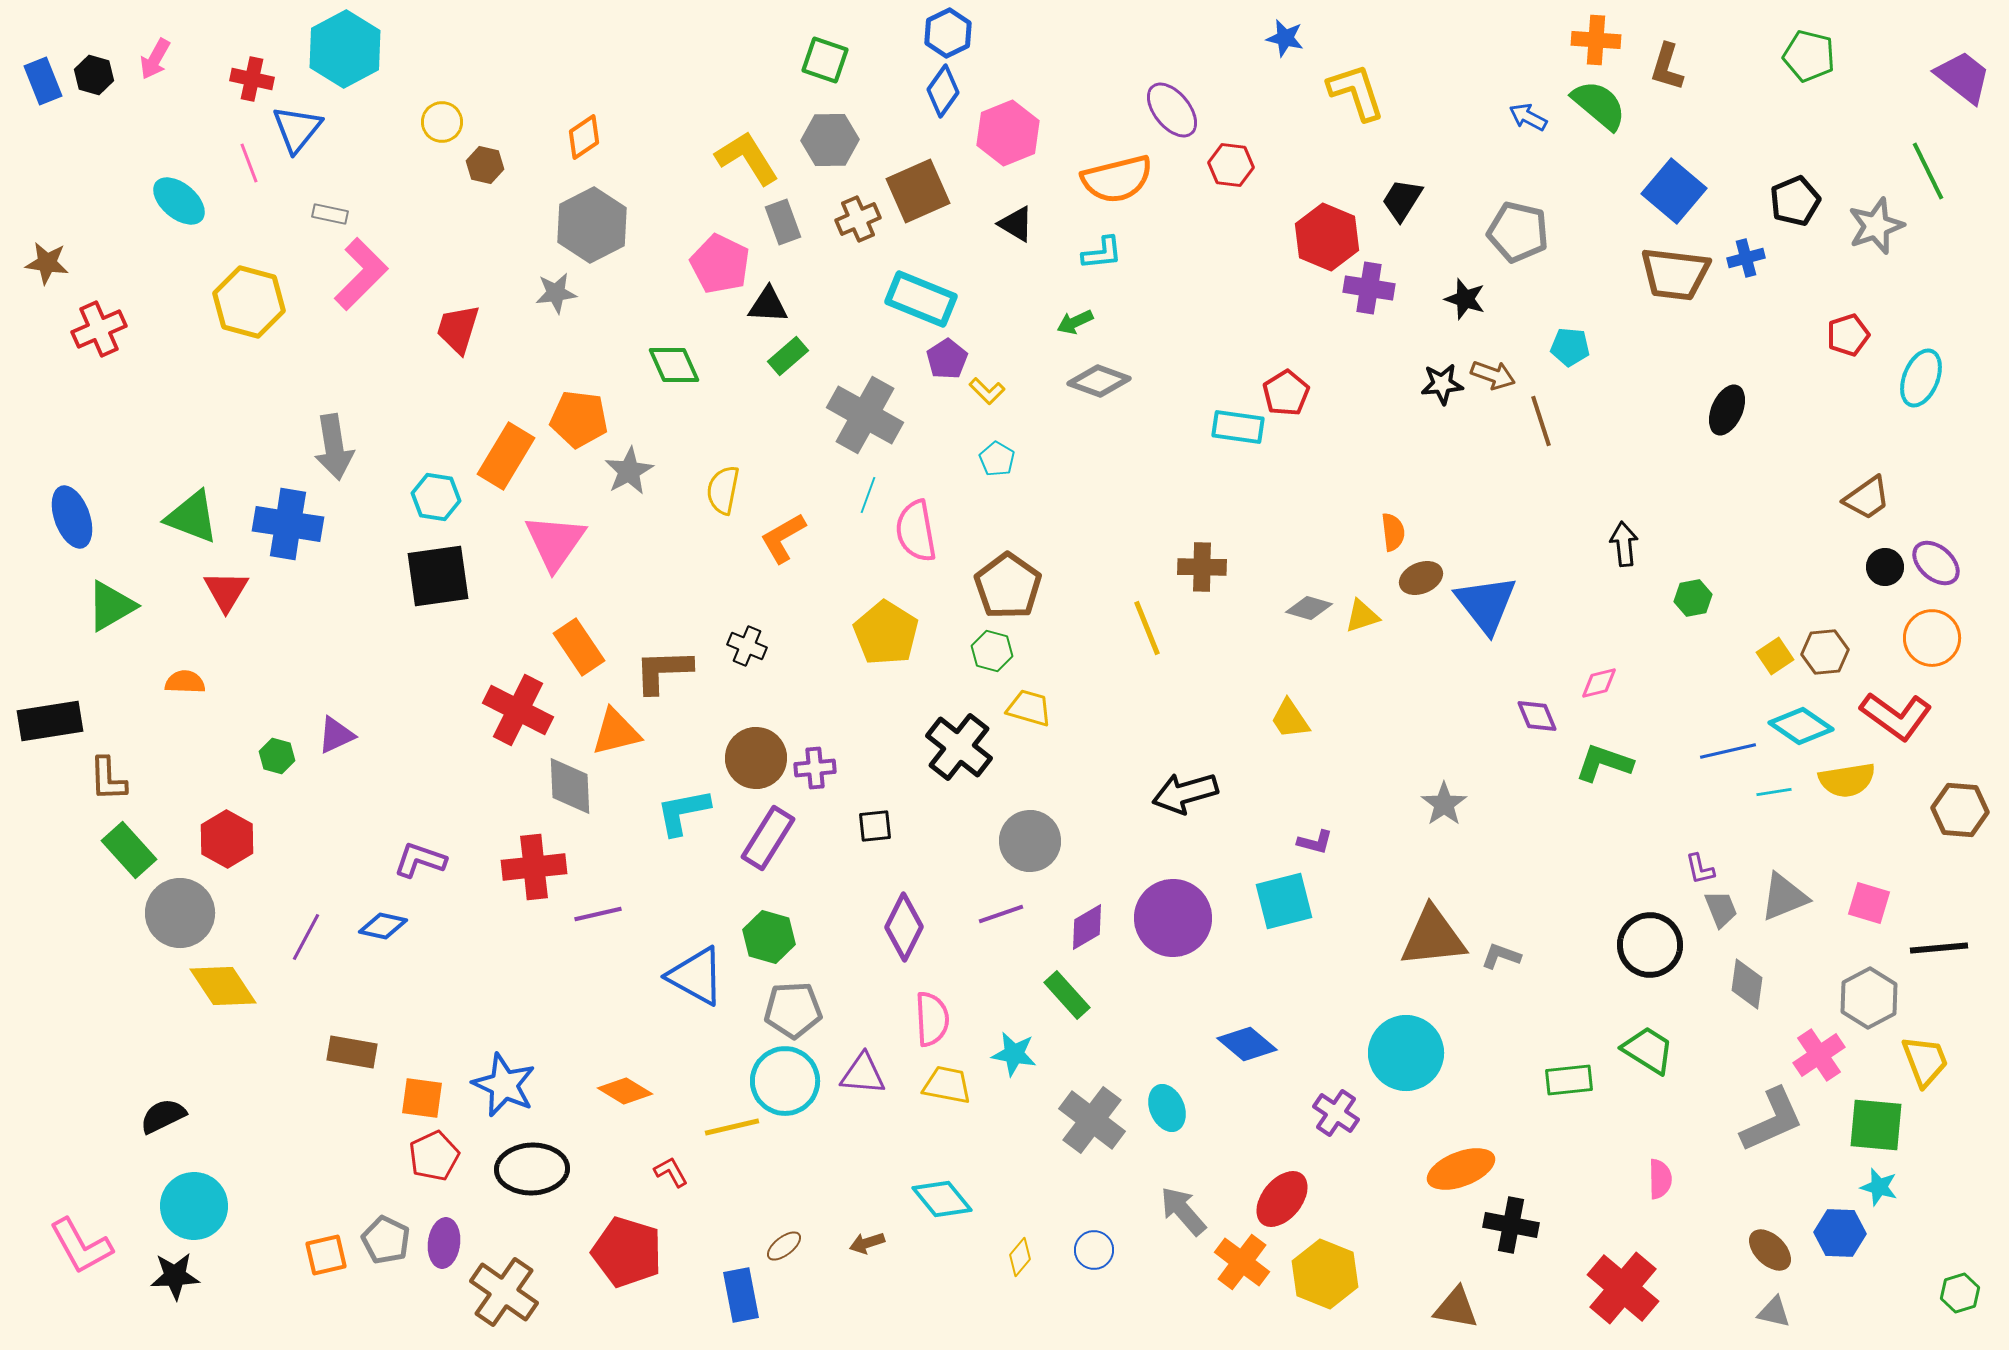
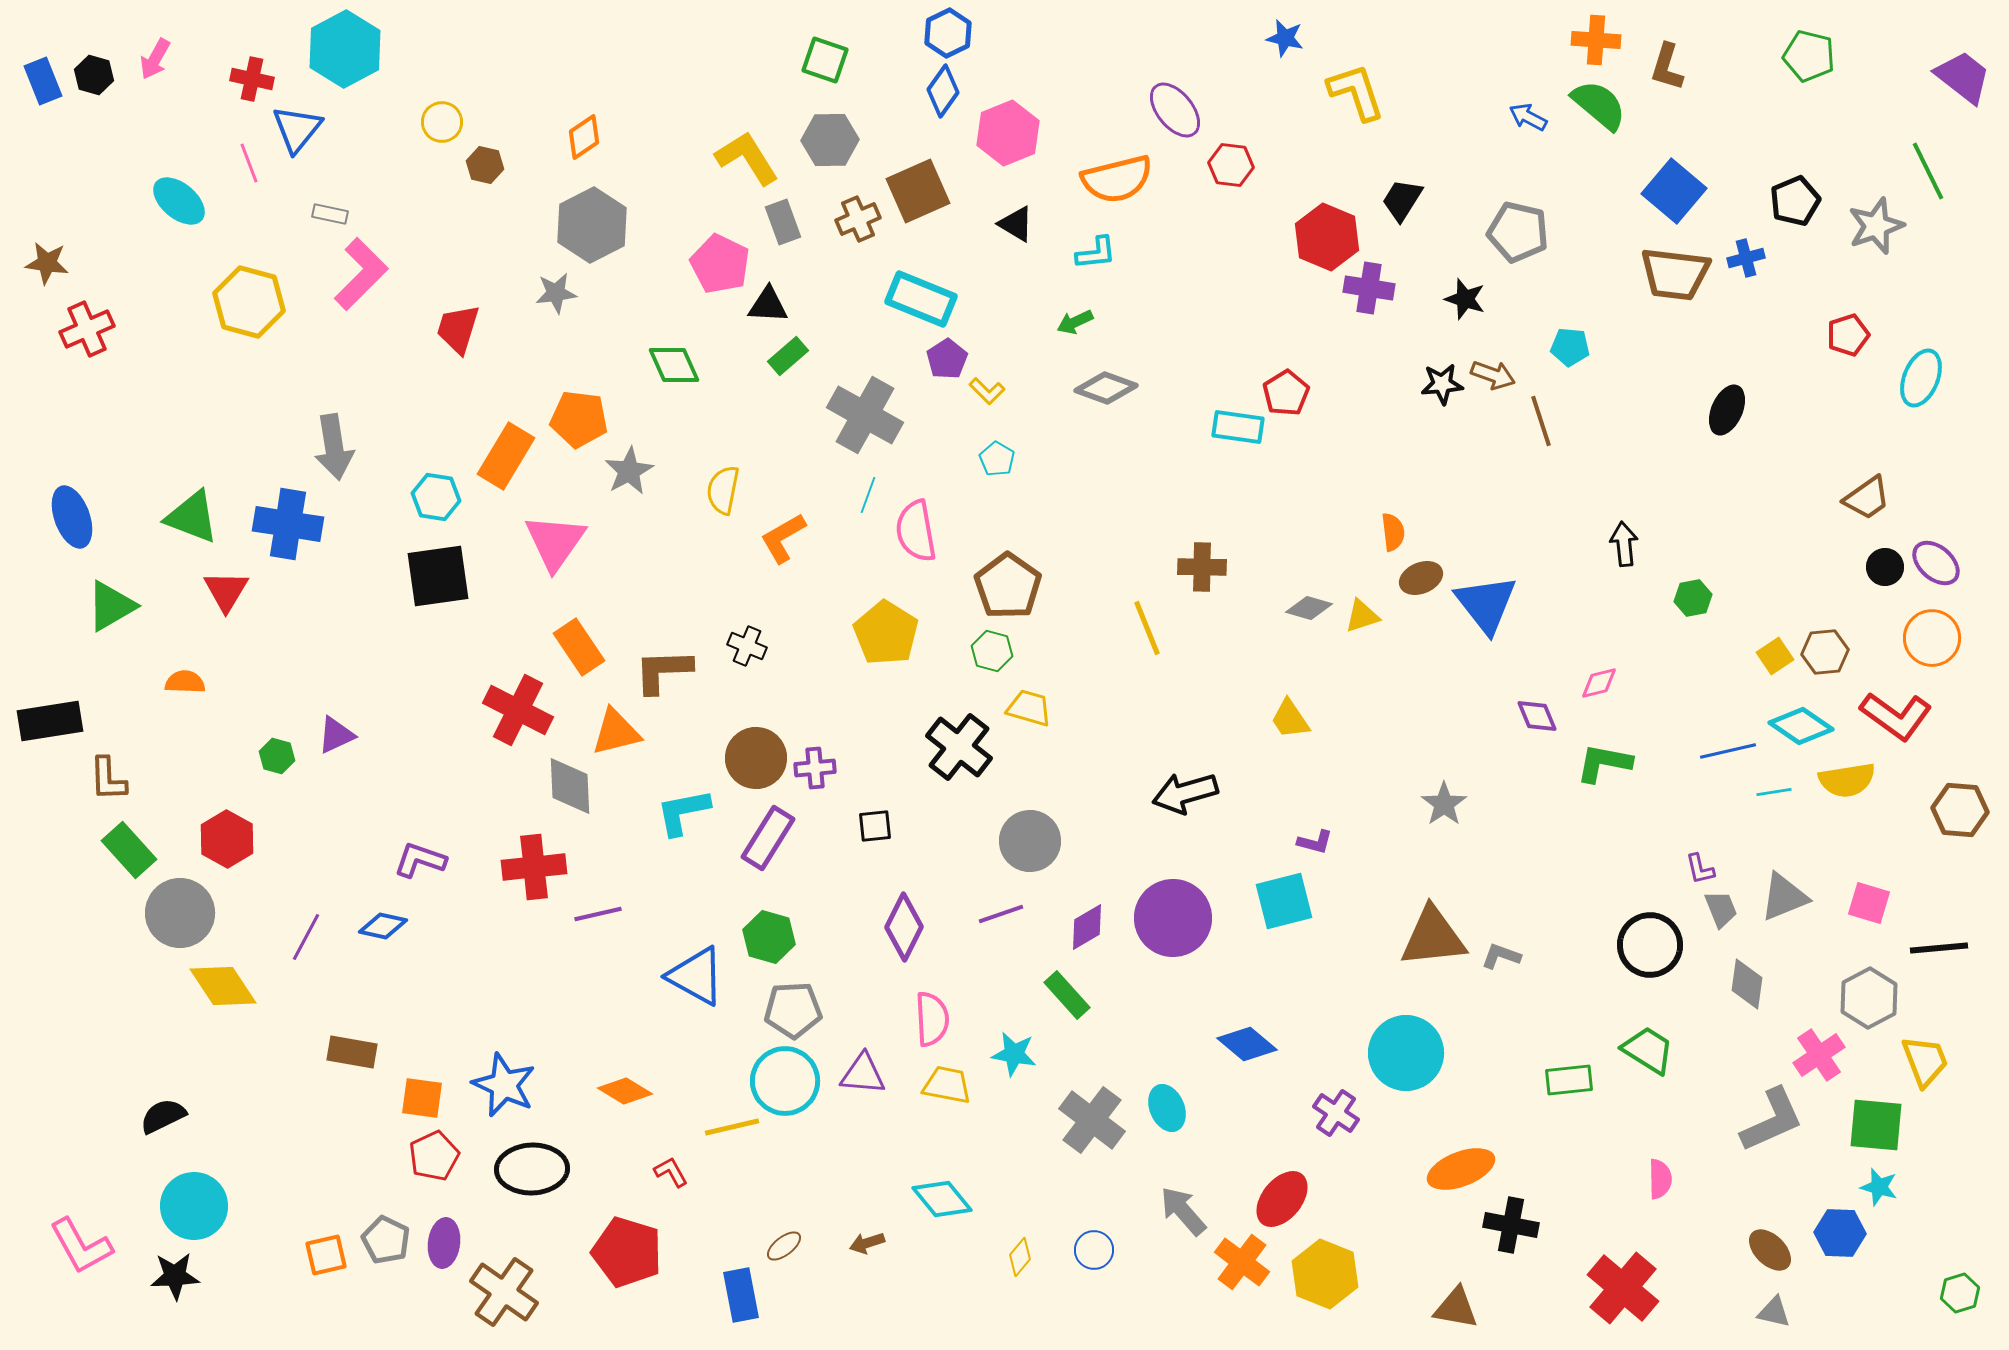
purple ellipse at (1172, 110): moved 3 px right
cyan L-shape at (1102, 253): moved 6 px left
red cross at (99, 329): moved 12 px left
gray diamond at (1099, 381): moved 7 px right, 7 px down
green L-shape at (1604, 763): rotated 8 degrees counterclockwise
